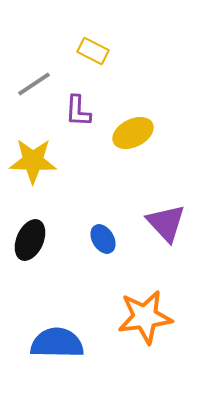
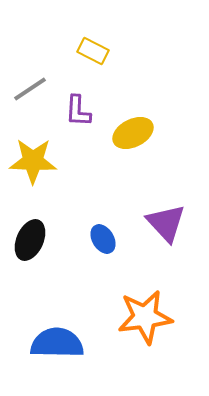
gray line: moved 4 px left, 5 px down
